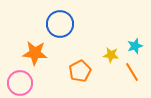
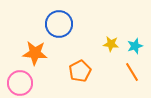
blue circle: moved 1 px left
yellow star: moved 11 px up
